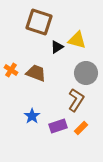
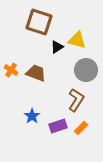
gray circle: moved 3 px up
